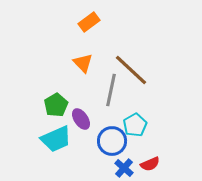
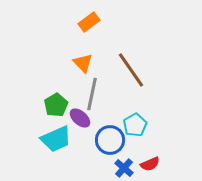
brown line: rotated 12 degrees clockwise
gray line: moved 19 px left, 4 px down
purple ellipse: moved 1 px left, 1 px up; rotated 15 degrees counterclockwise
blue circle: moved 2 px left, 1 px up
